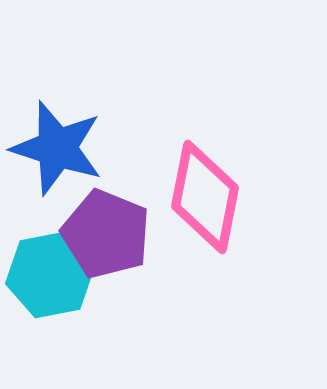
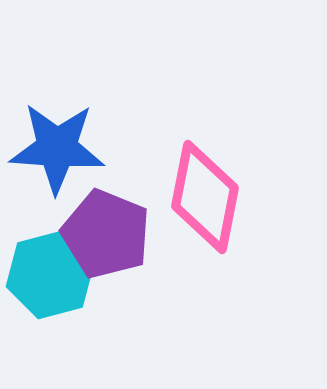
blue star: rotated 14 degrees counterclockwise
cyan hexagon: rotated 4 degrees counterclockwise
